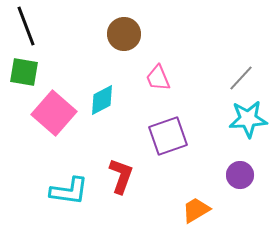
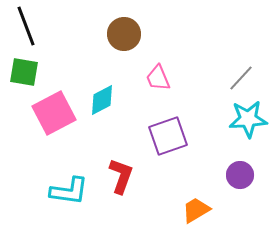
pink square: rotated 21 degrees clockwise
